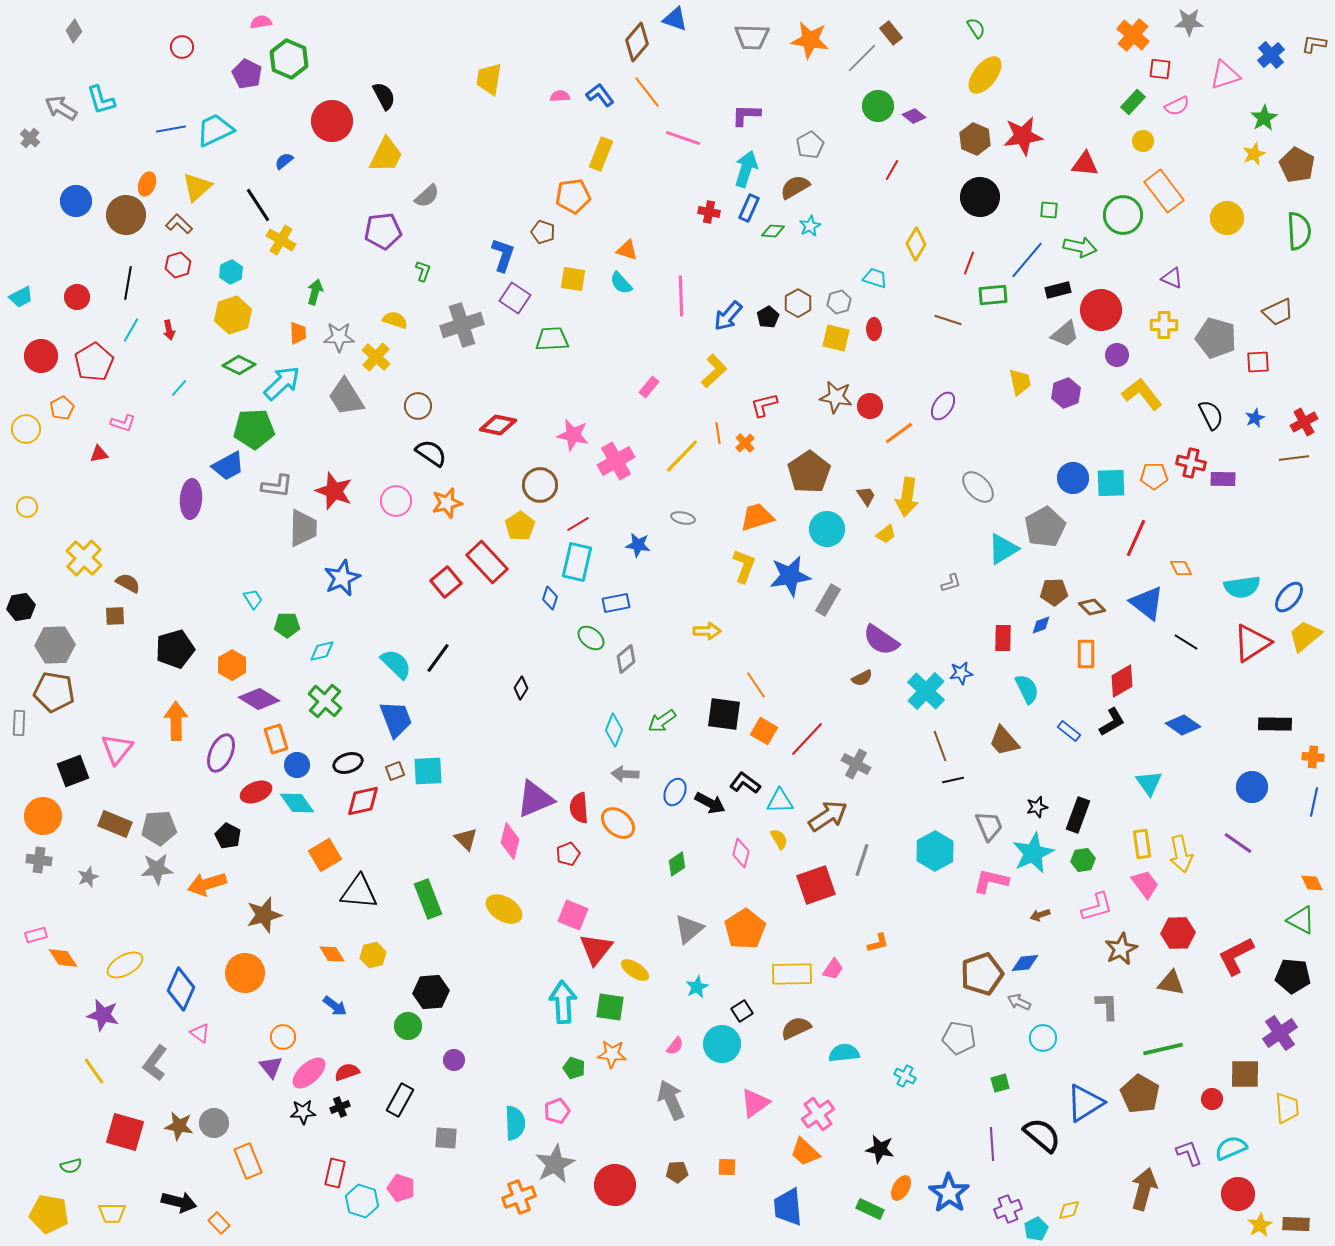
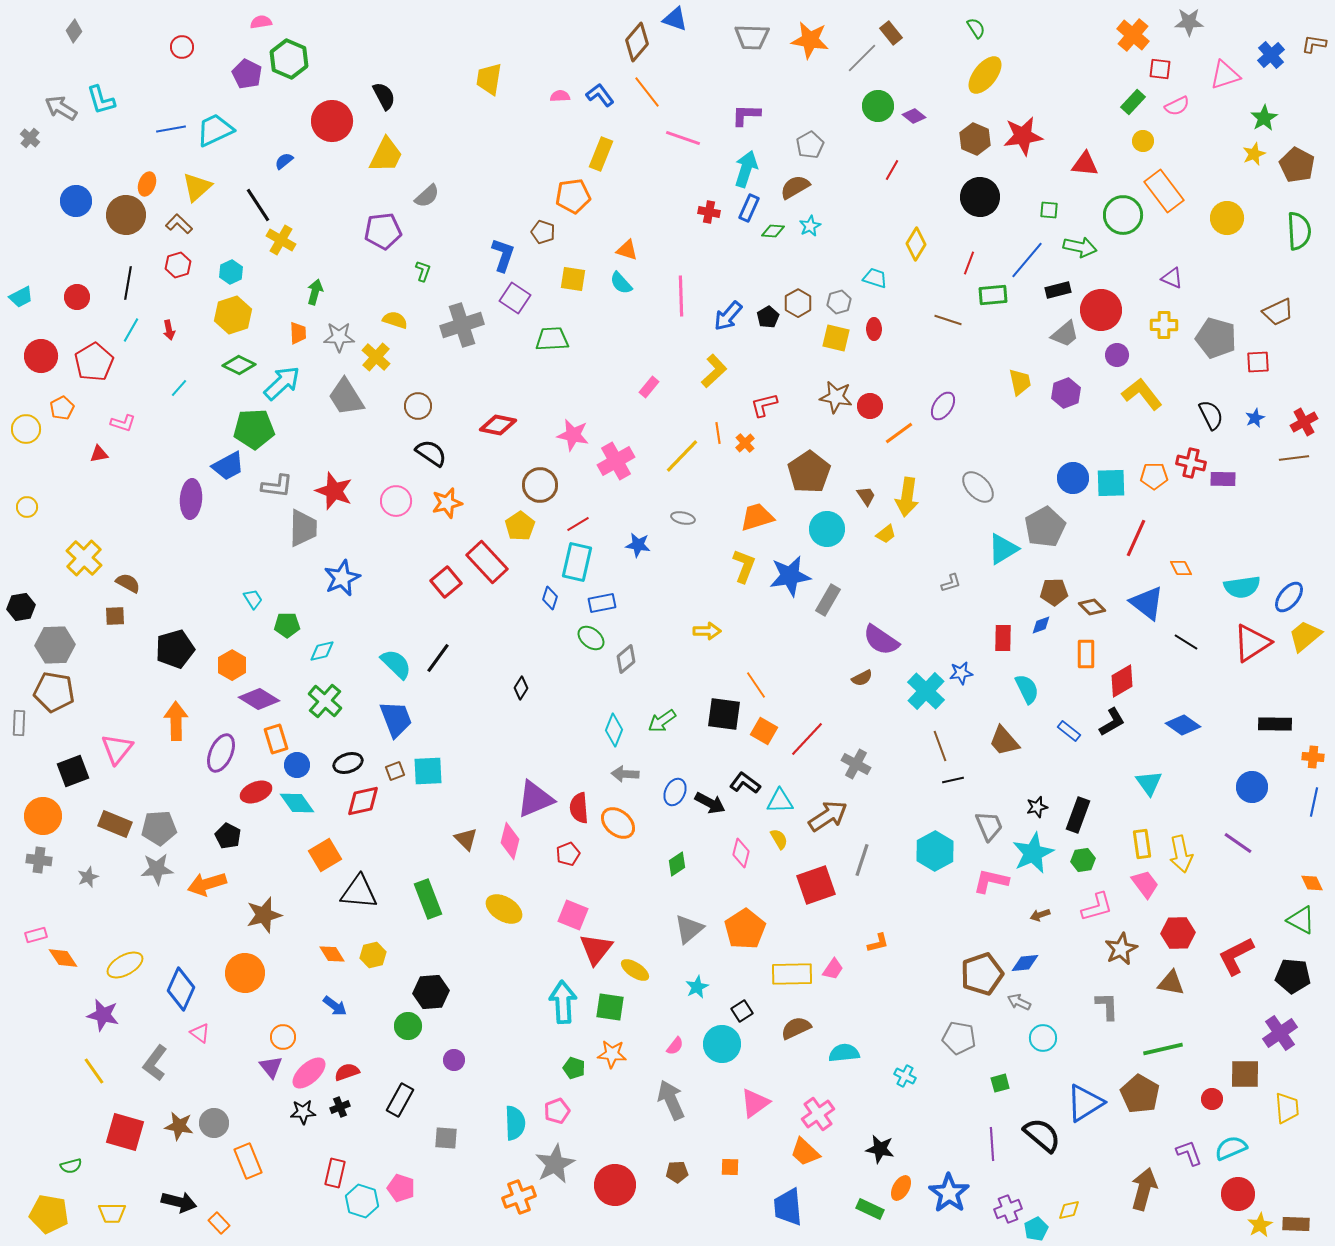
blue rectangle at (616, 603): moved 14 px left
orange square at (727, 1167): moved 3 px right
